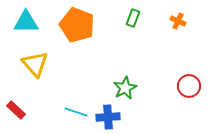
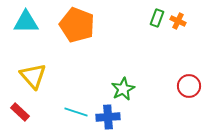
green rectangle: moved 24 px right
yellow triangle: moved 2 px left, 12 px down
green star: moved 2 px left, 1 px down
red rectangle: moved 4 px right, 2 px down
